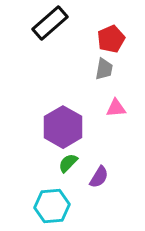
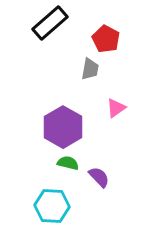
red pentagon: moved 5 px left; rotated 20 degrees counterclockwise
gray trapezoid: moved 14 px left
pink triangle: rotated 30 degrees counterclockwise
green semicircle: rotated 60 degrees clockwise
purple semicircle: rotated 75 degrees counterclockwise
cyan hexagon: rotated 8 degrees clockwise
